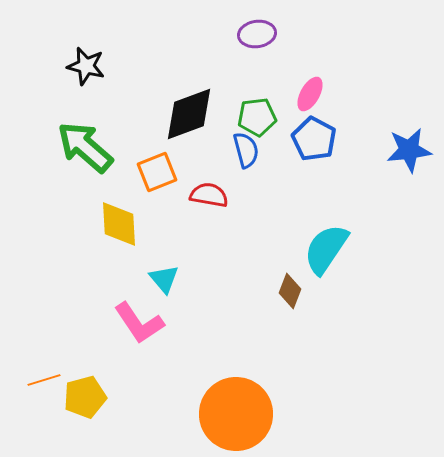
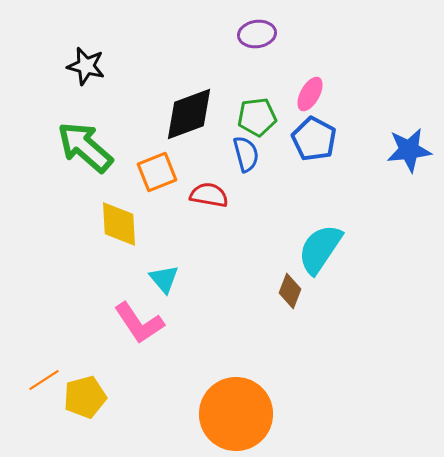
blue semicircle: moved 4 px down
cyan semicircle: moved 6 px left
orange line: rotated 16 degrees counterclockwise
